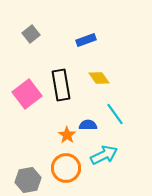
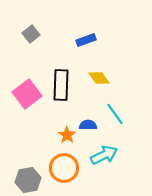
black rectangle: rotated 12 degrees clockwise
orange circle: moved 2 px left
